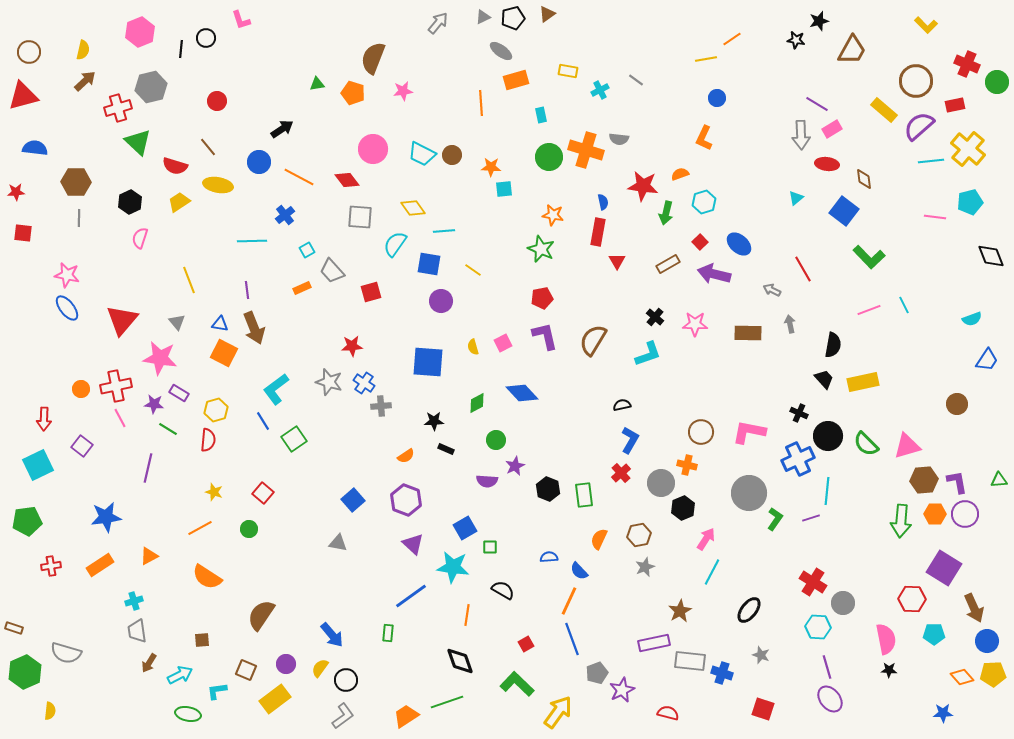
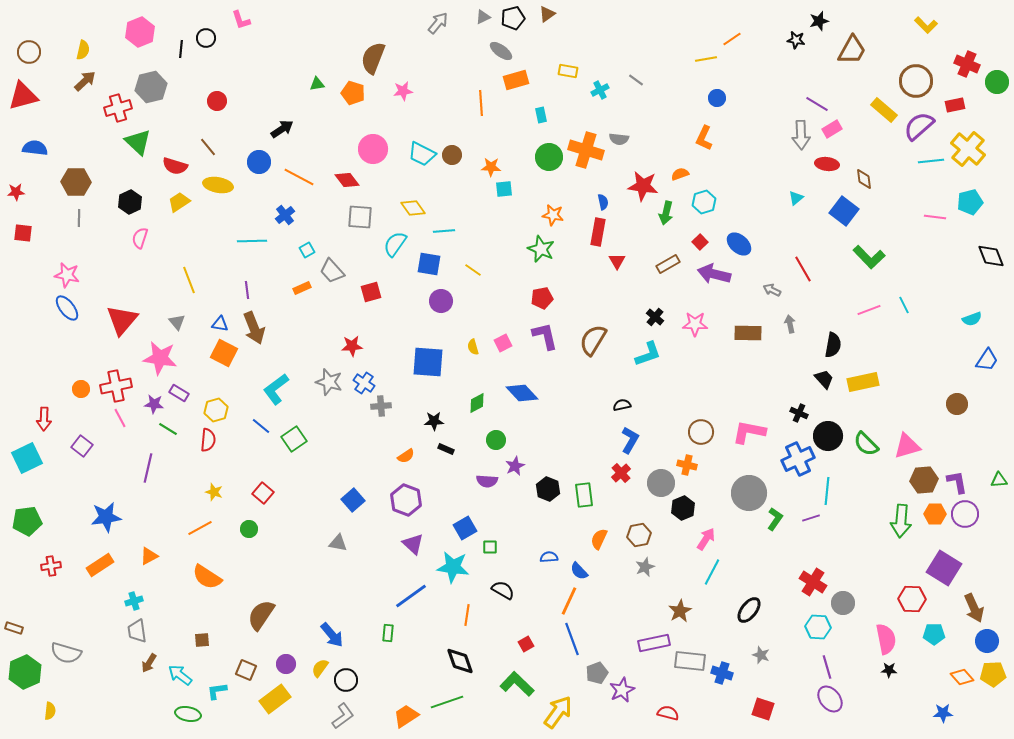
blue line at (263, 421): moved 2 px left, 5 px down; rotated 18 degrees counterclockwise
cyan square at (38, 465): moved 11 px left, 7 px up
cyan arrow at (180, 675): rotated 115 degrees counterclockwise
